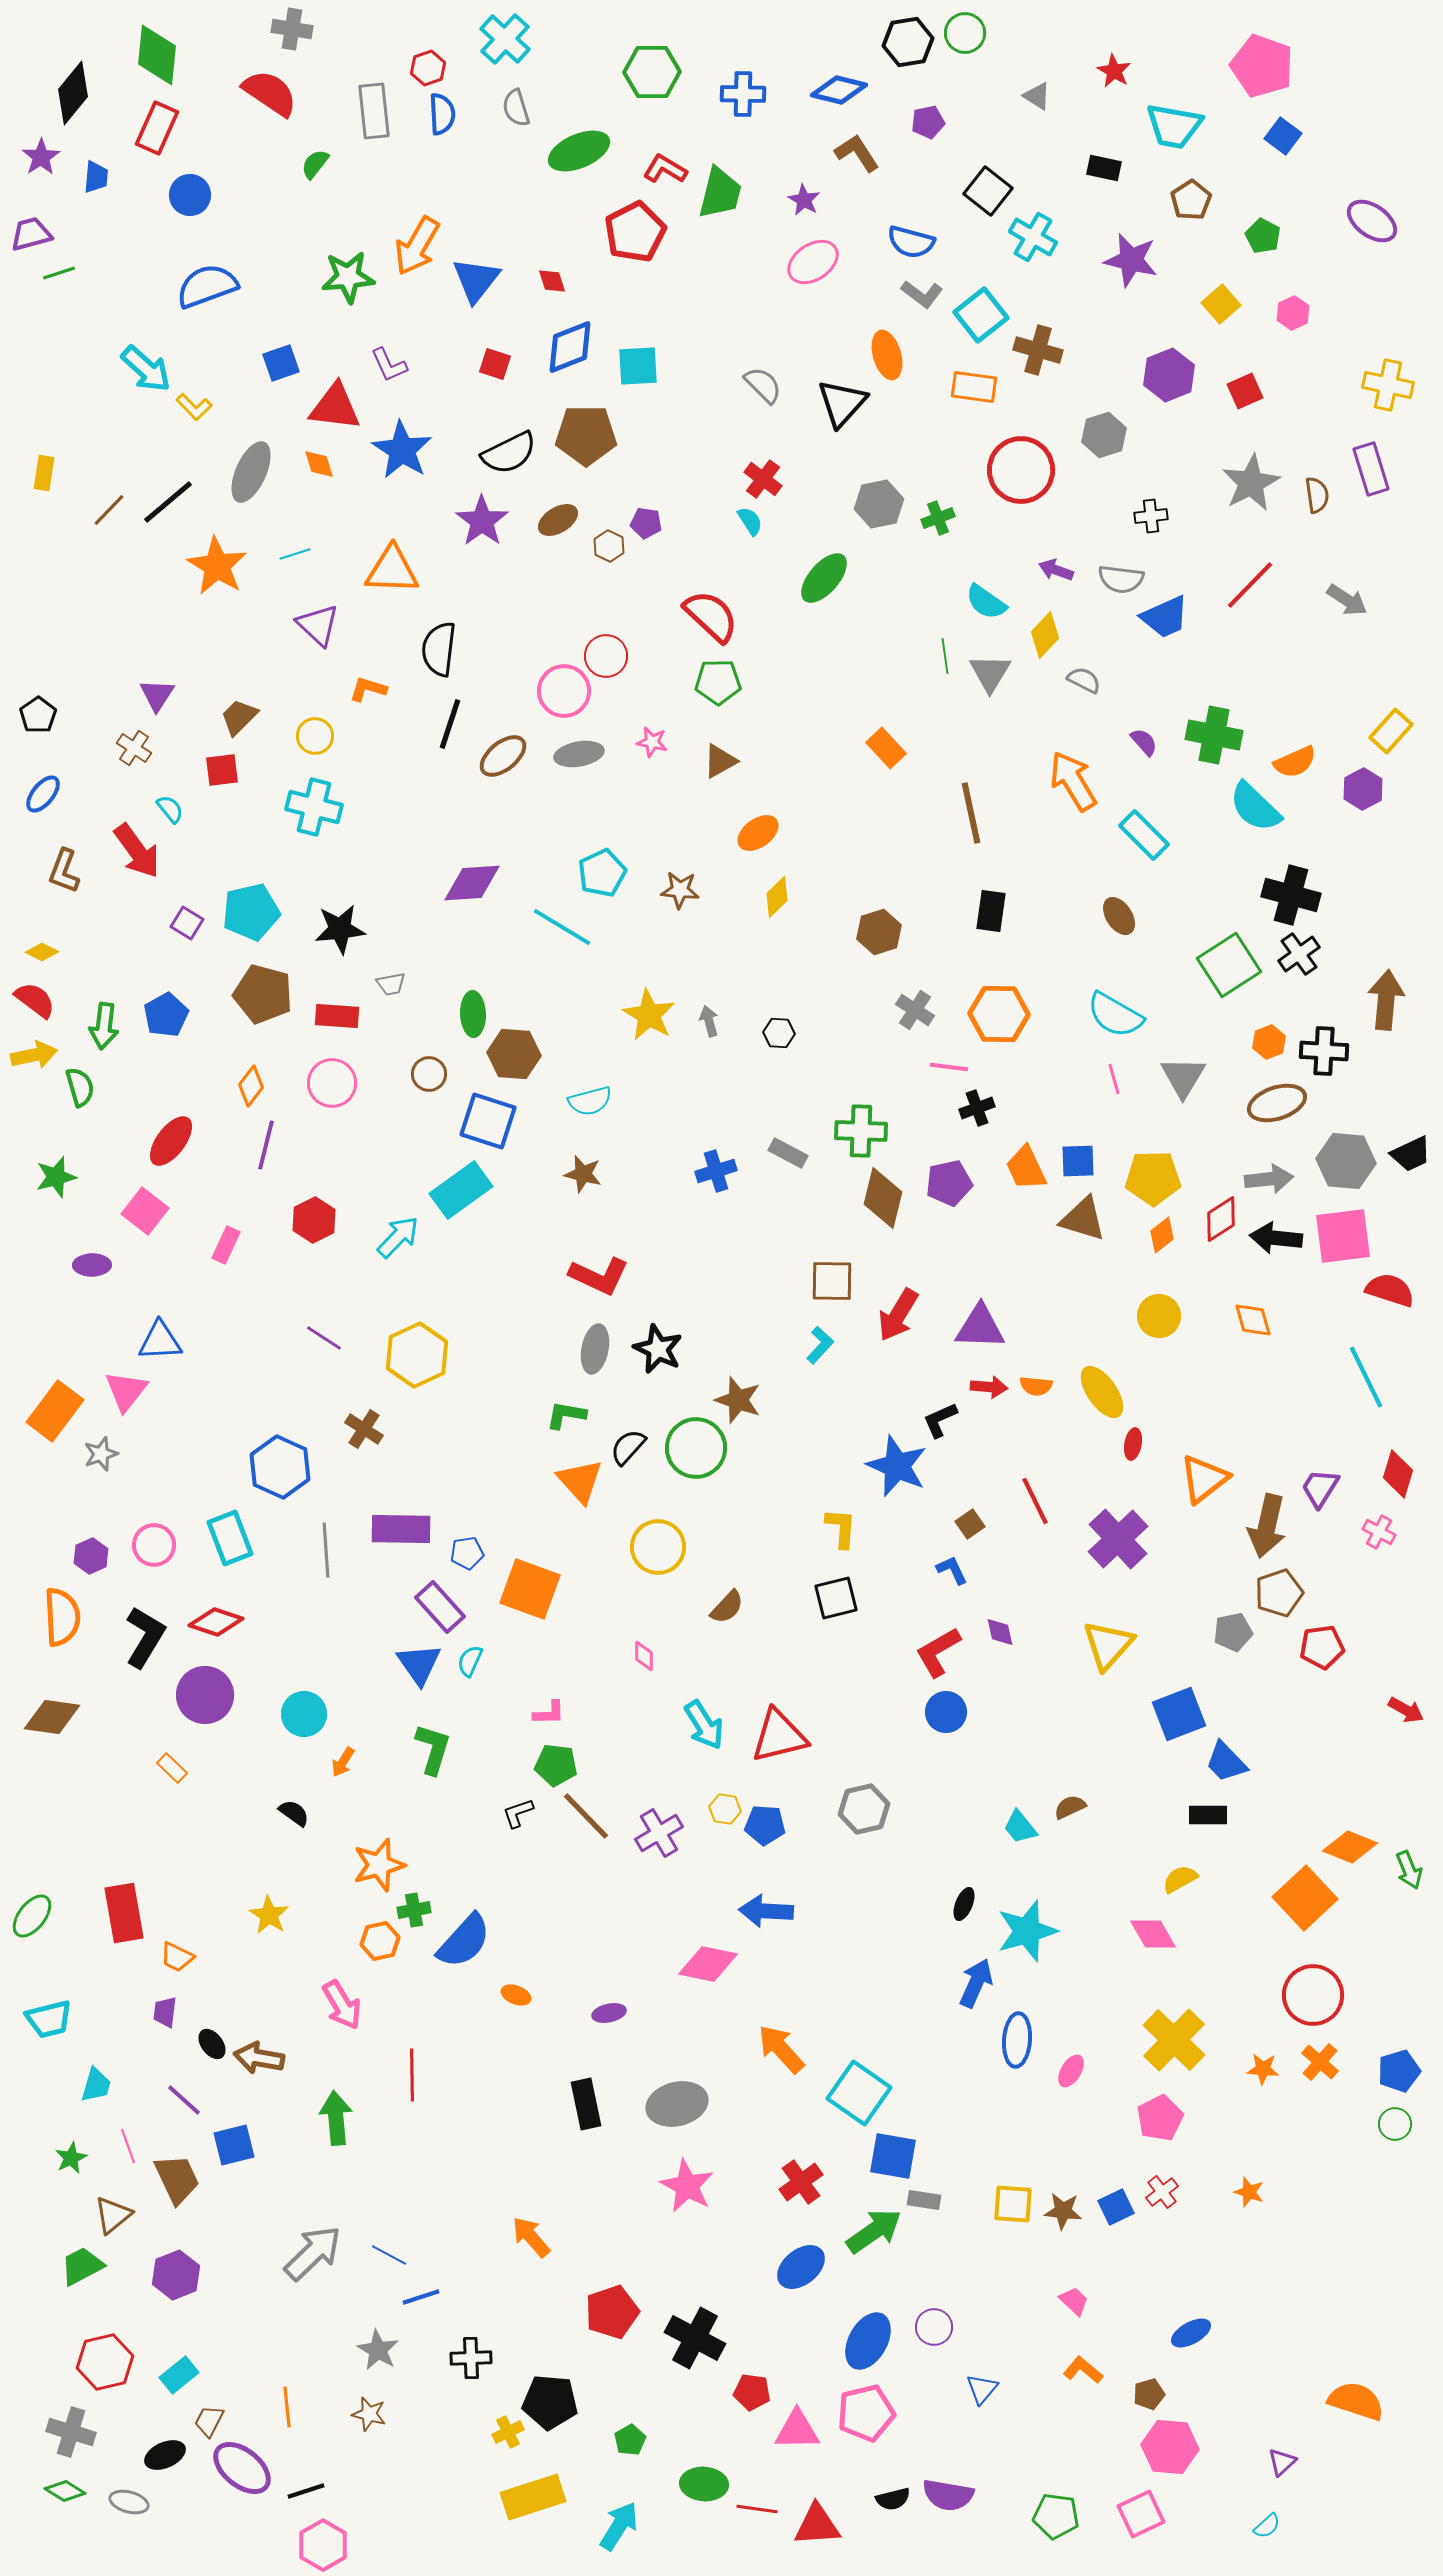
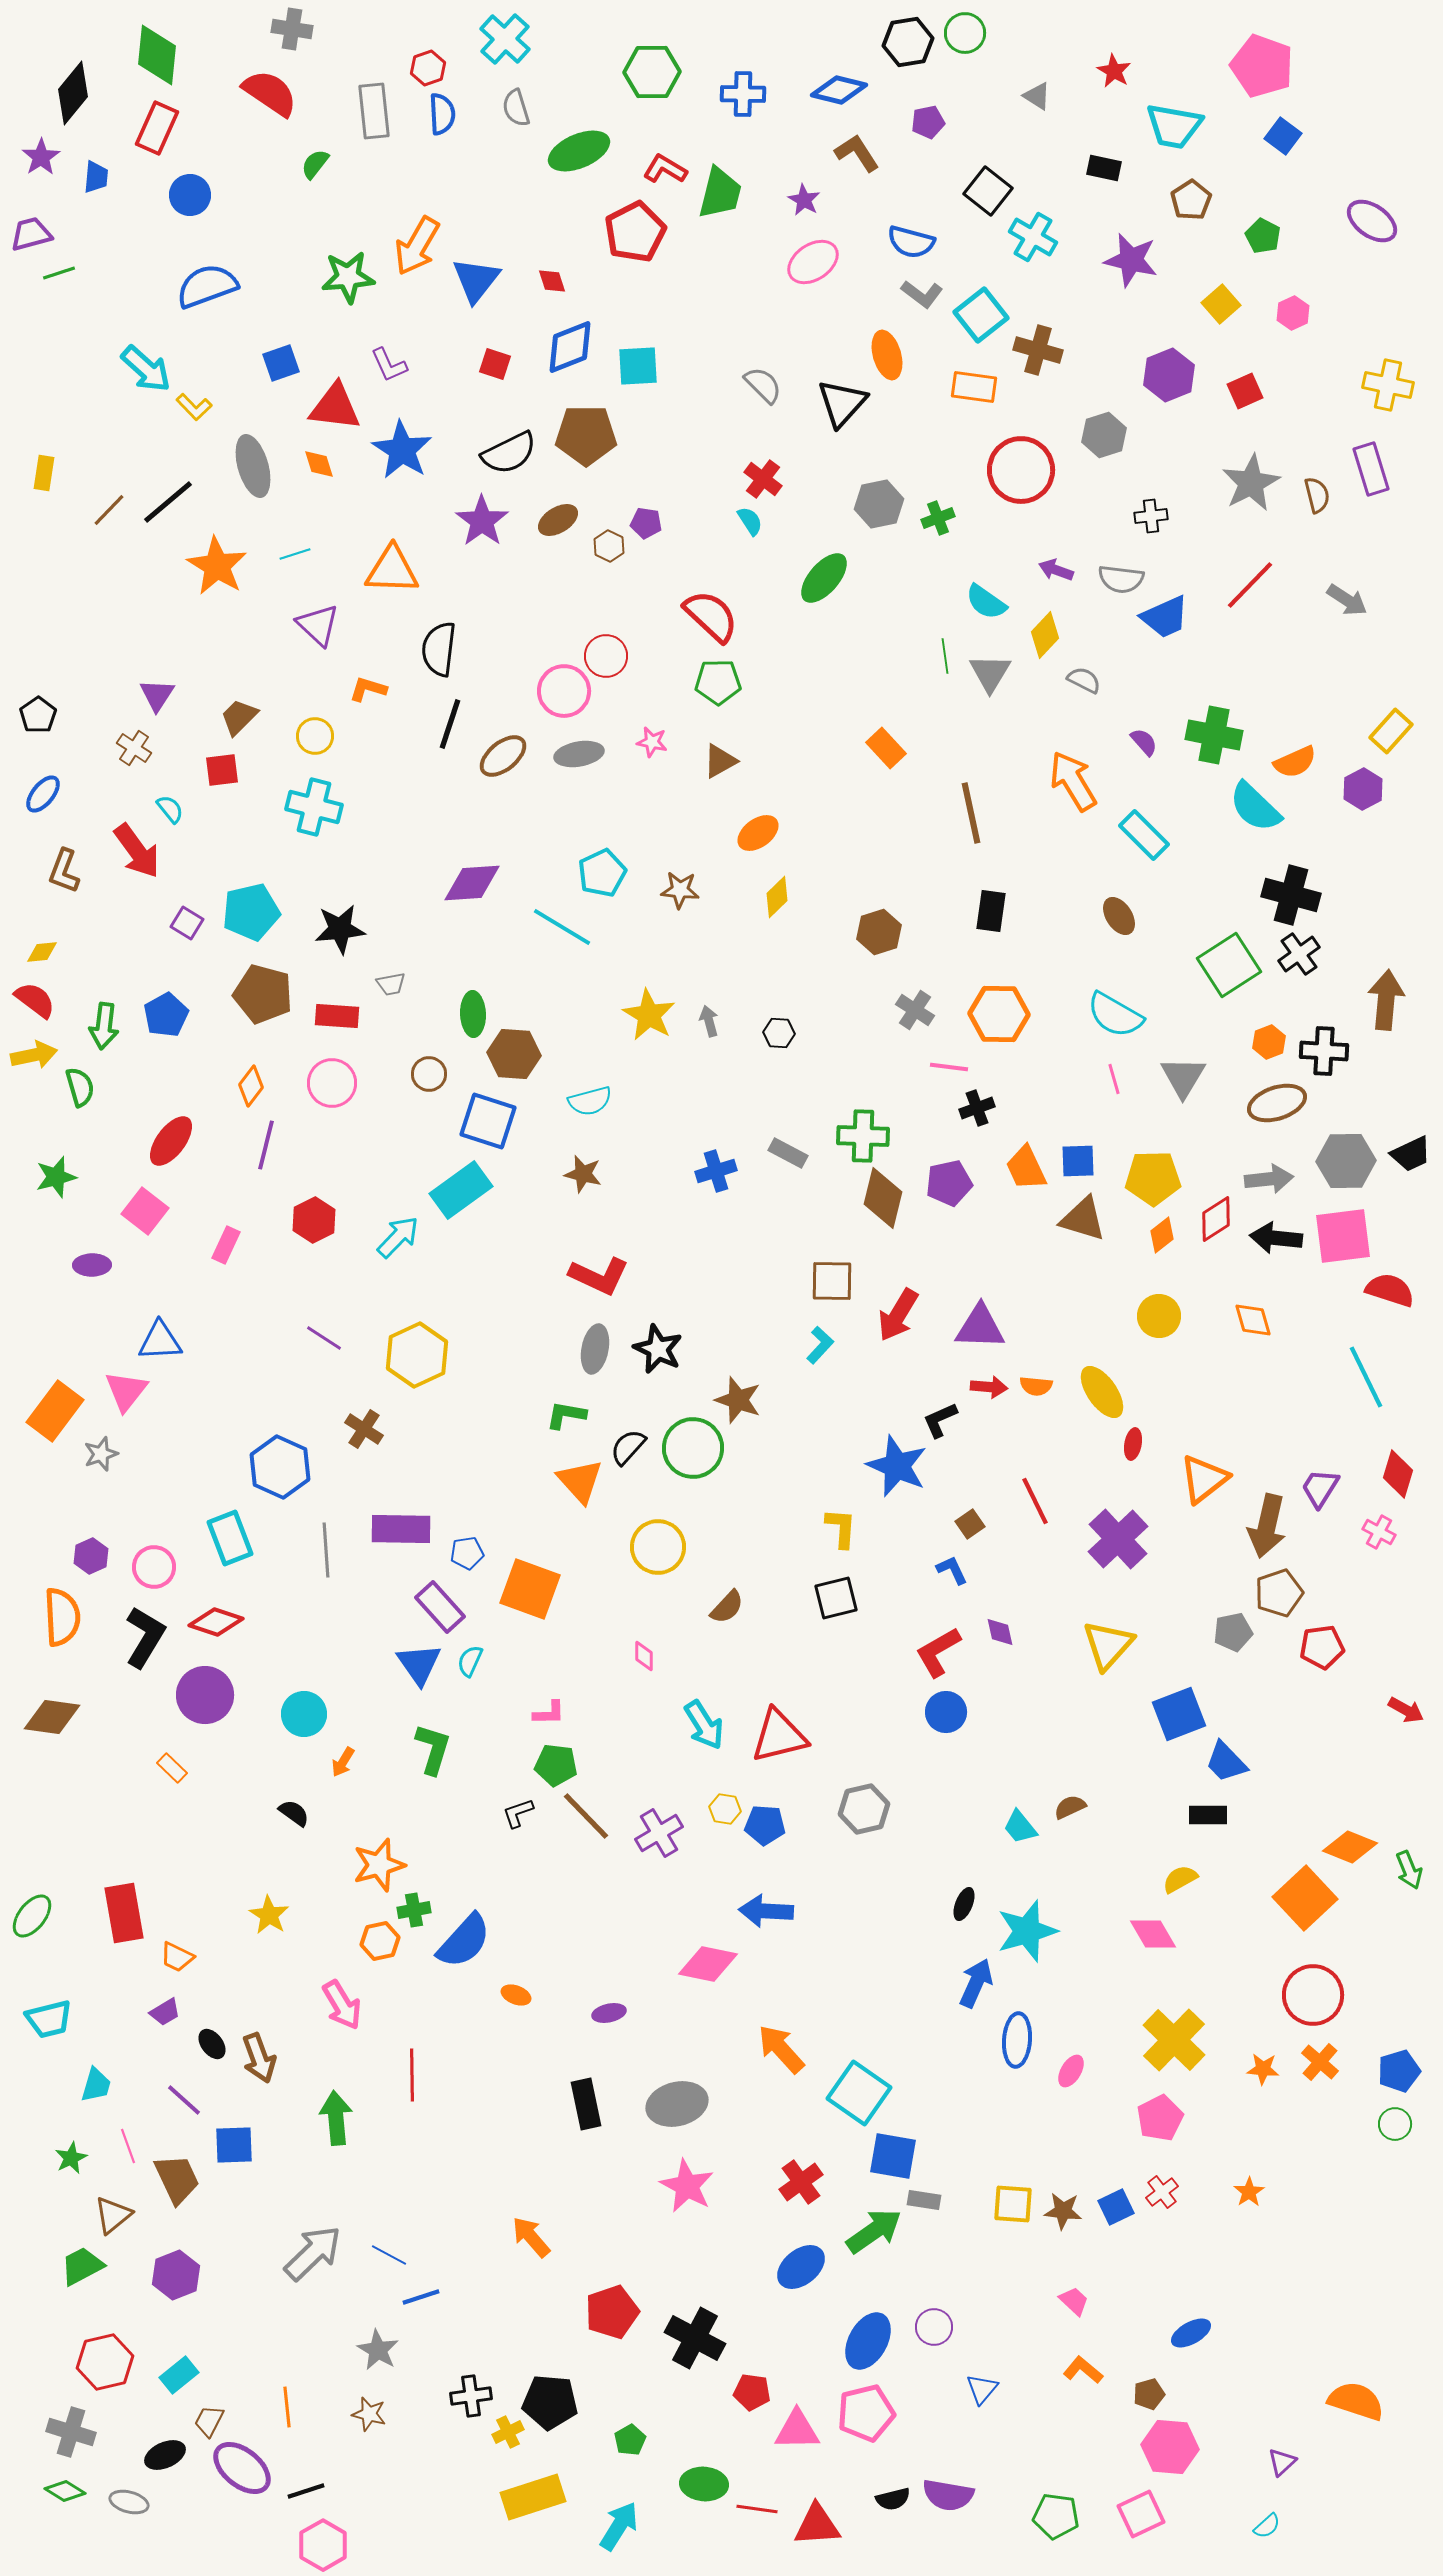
gray ellipse at (251, 472): moved 2 px right, 6 px up; rotated 40 degrees counterclockwise
brown semicircle at (1317, 495): rotated 6 degrees counterclockwise
yellow diamond at (42, 952): rotated 32 degrees counterclockwise
green cross at (861, 1131): moved 2 px right, 5 px down
gray hexagon at (1346, 1161): rotated 6 degrees counterclockwise
red diamond at (1221, 1219): moved 5 px left
green circle at (696, 1448): moved 3 px left
pink circle at (154, 1545): moved 22 px down
purple trapezoid at (165, 2012): rotated 128 degrees counterclockwise
brown arrow at (259, 2058): rotated 120 degrees counterclockwise
blue square at (234, 2145): rotated 12 degrees clockwise
orange star at (1249, 2192): rotated 20 degrees clockwise
black cross at (471, 2358): moved 38 px down; rotated 6 degrees counterclockwise
